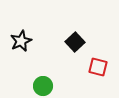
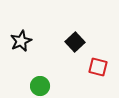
green circle: moved 3 px left
